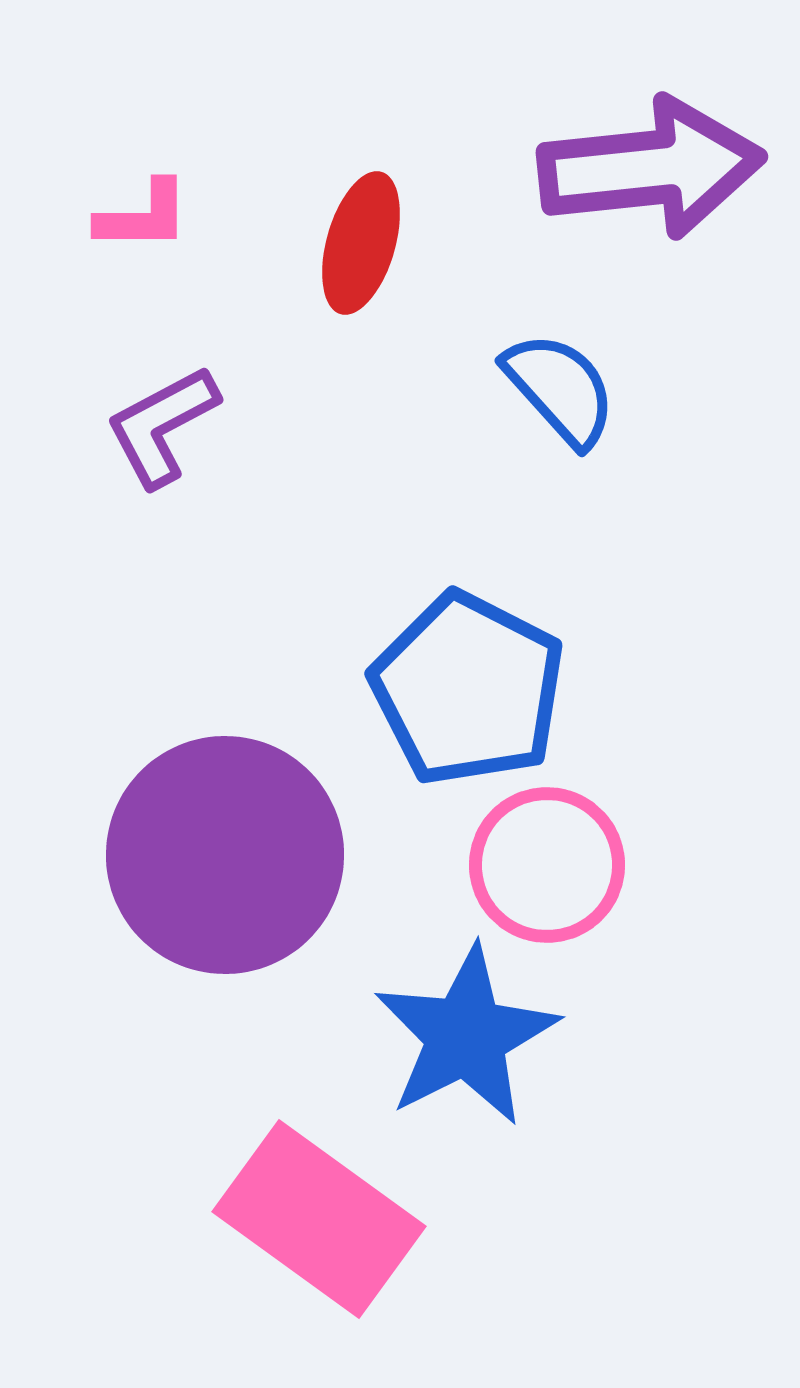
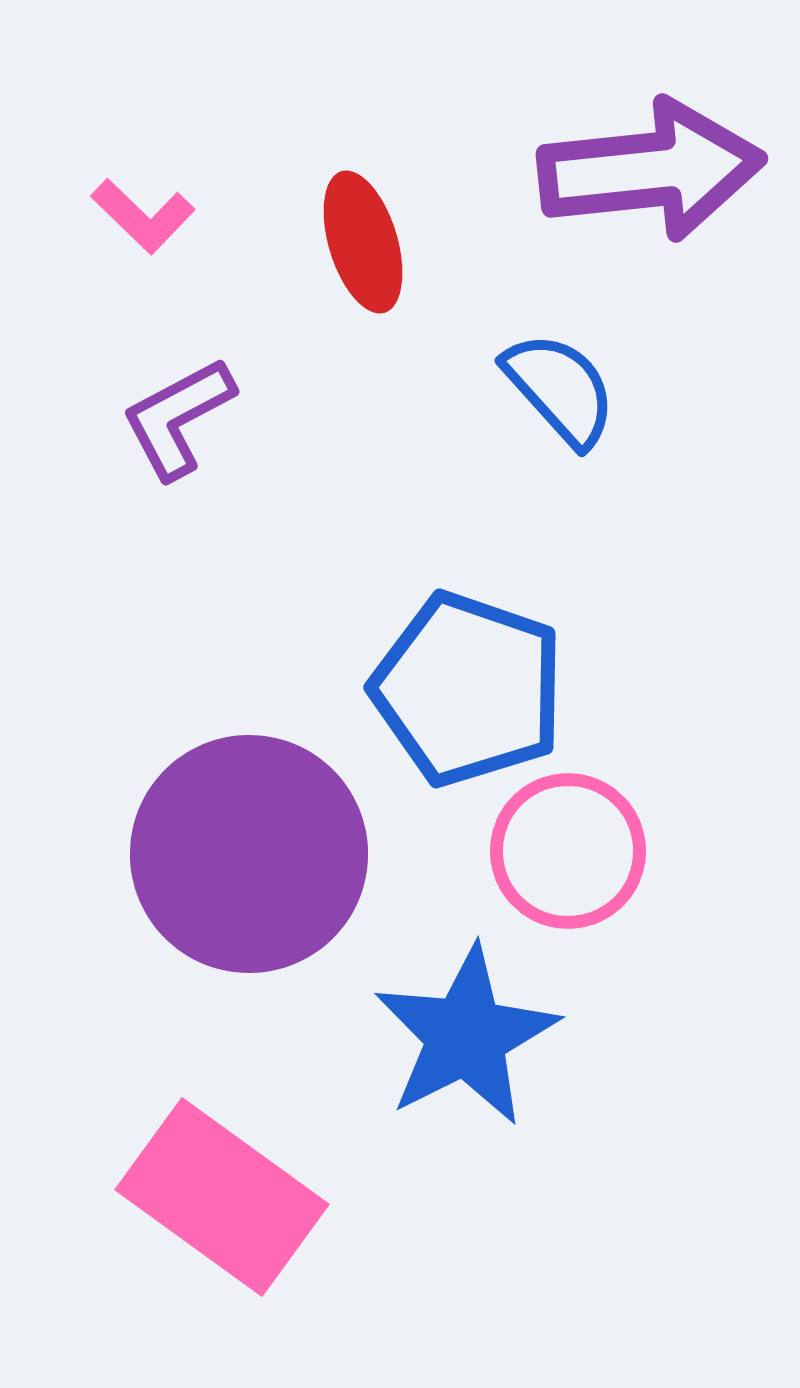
purple arrow: moved 2 px down
pink L-shape: rotated 44 degrees clockwise
red ellipse: moved 2 px right, 1 px up; rotated 33 degrees counterclockwise
purple L-shape: moved 16 px right, 8 px up
blue pentagon: rotated 8 degrees counterclockwise
purple circle: moved 24 px right, 1 px up
pink circle: moved 21 px right, 14 px up
pink rectangle: moved 97 px left, 22 px up
